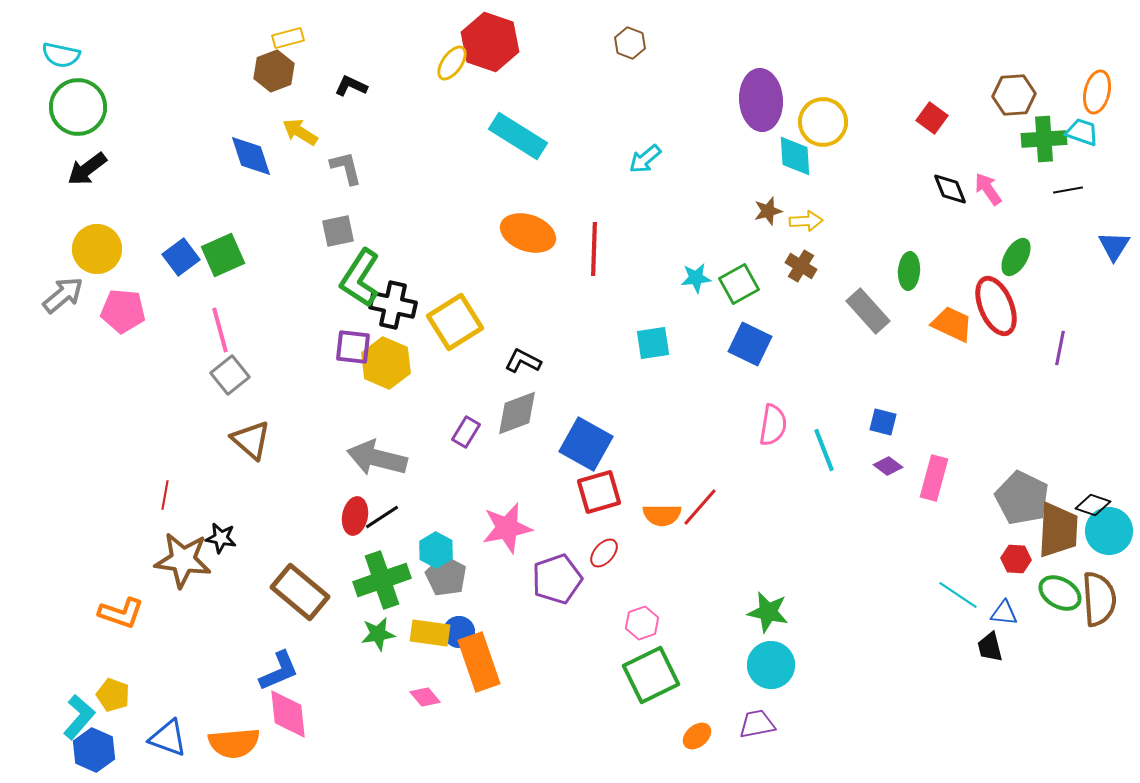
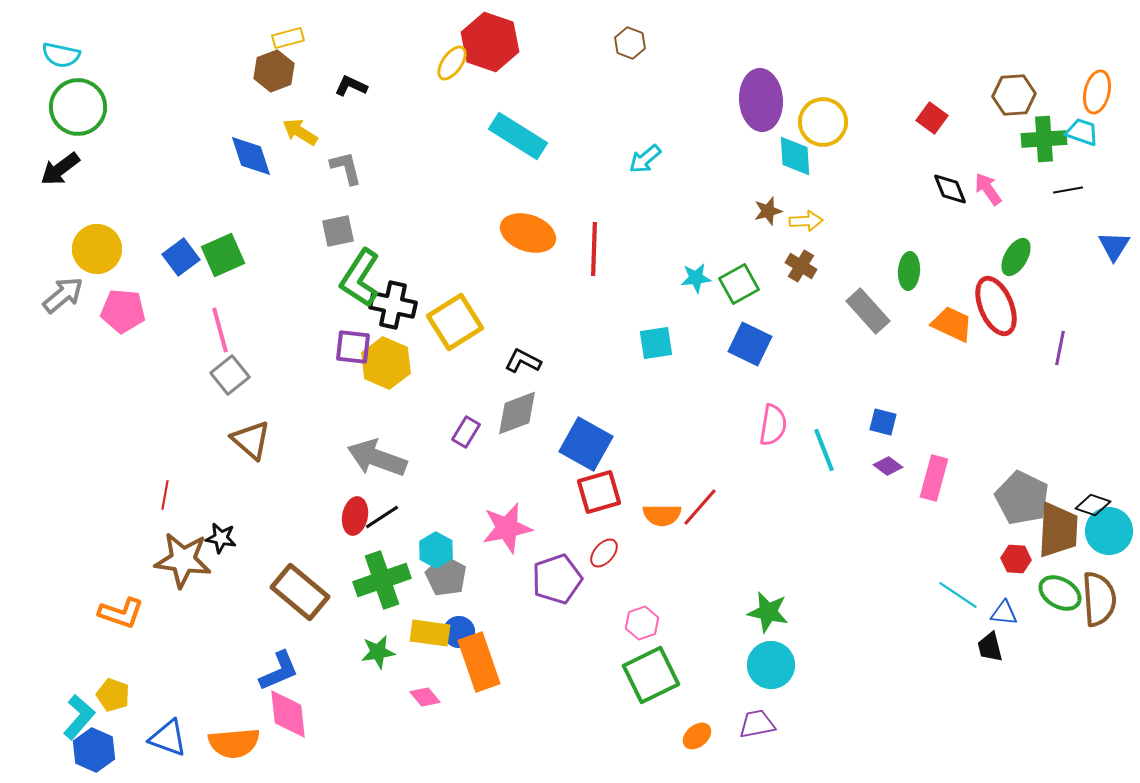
black arrow at (87, 169): moved 27 px left
cyan square at (653, 343): moved 3 px right
gray arrow at (377, 458): rotated 6 degrees clockwise
green star at (378, 634): moved 18 px down
